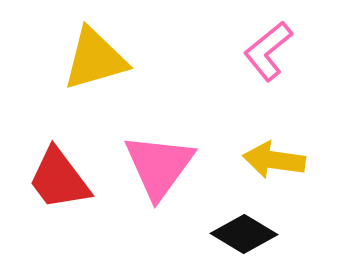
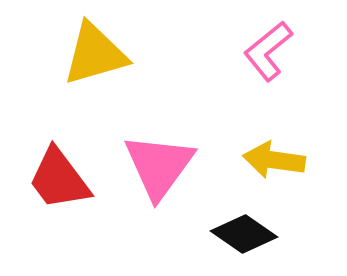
yellow triangle: moved 5 px up
black diamond: rotated 4 degrees clockwise
